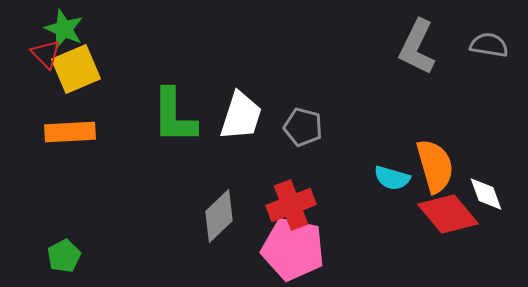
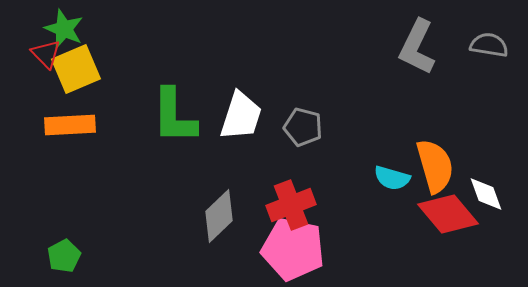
orange rectangle: moved 7 px up
